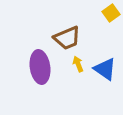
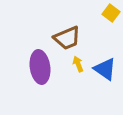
yellow square: rotated 18 degrees counterclockwise
